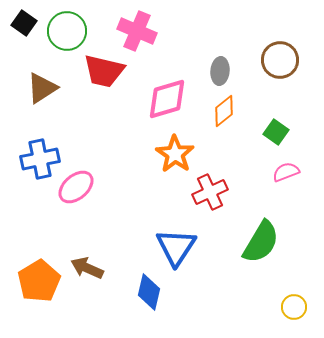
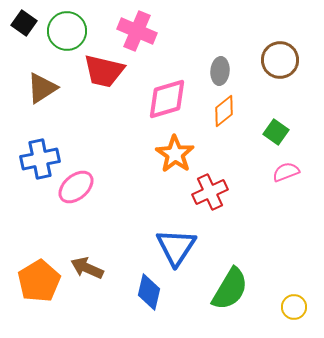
green semicircle: moved 31 px left, 47 px down
